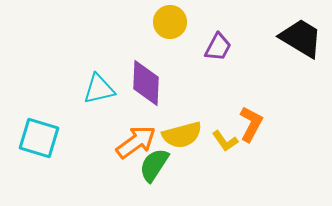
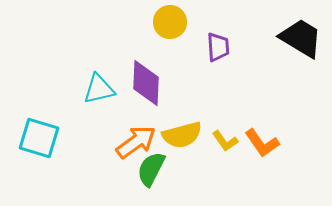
purple trapezoid: rotated 32 degrees counterclockwise
orange L-shape: moved 11 px right, 19 px down; rotated 117 degrees clockwise
green semicircle: moved 3 px left, 4 px down; rotated 6 degrees counterclockwise
